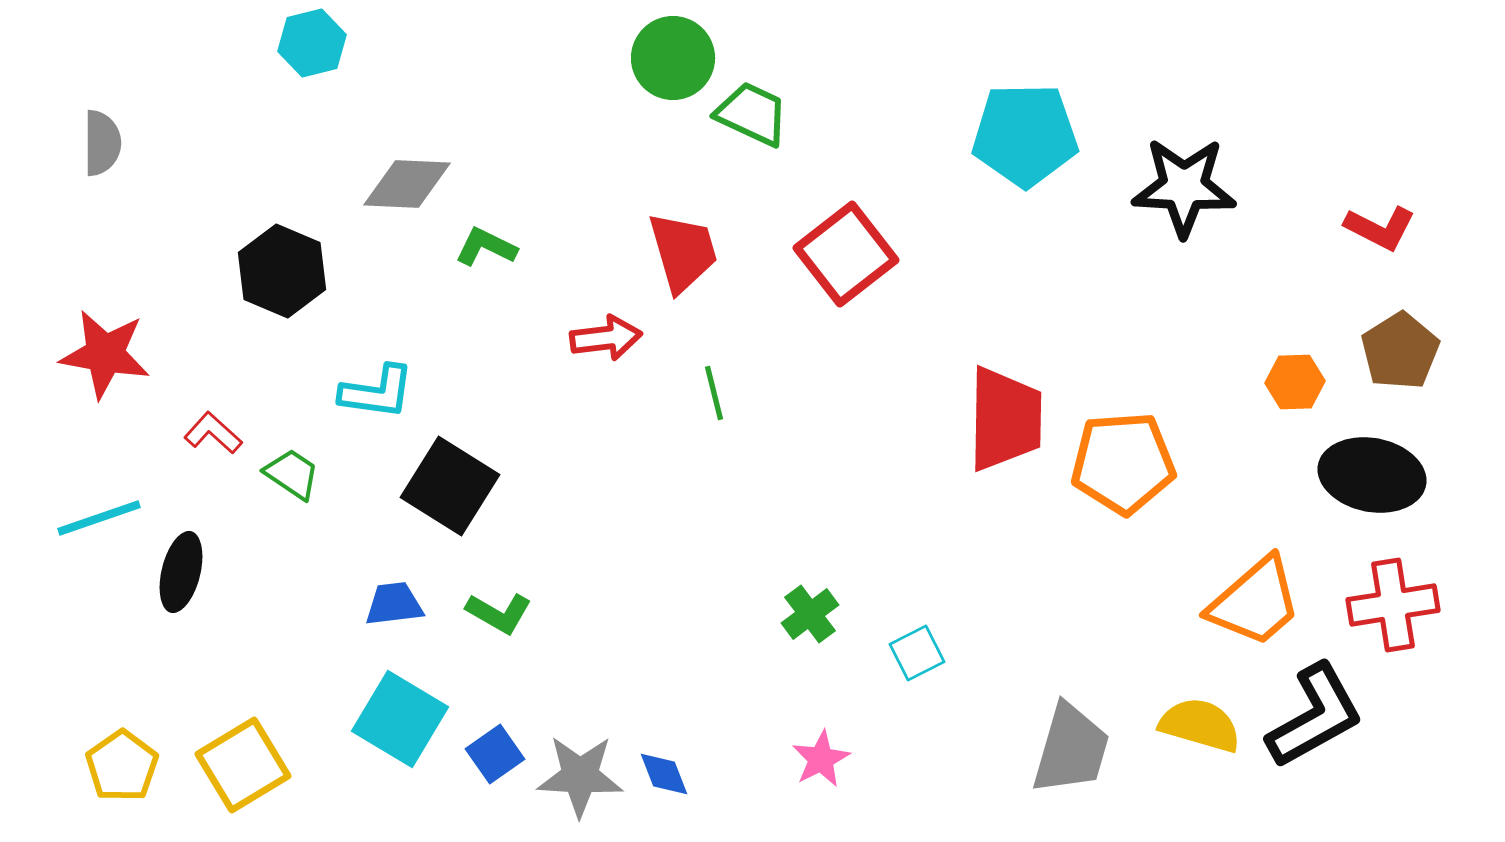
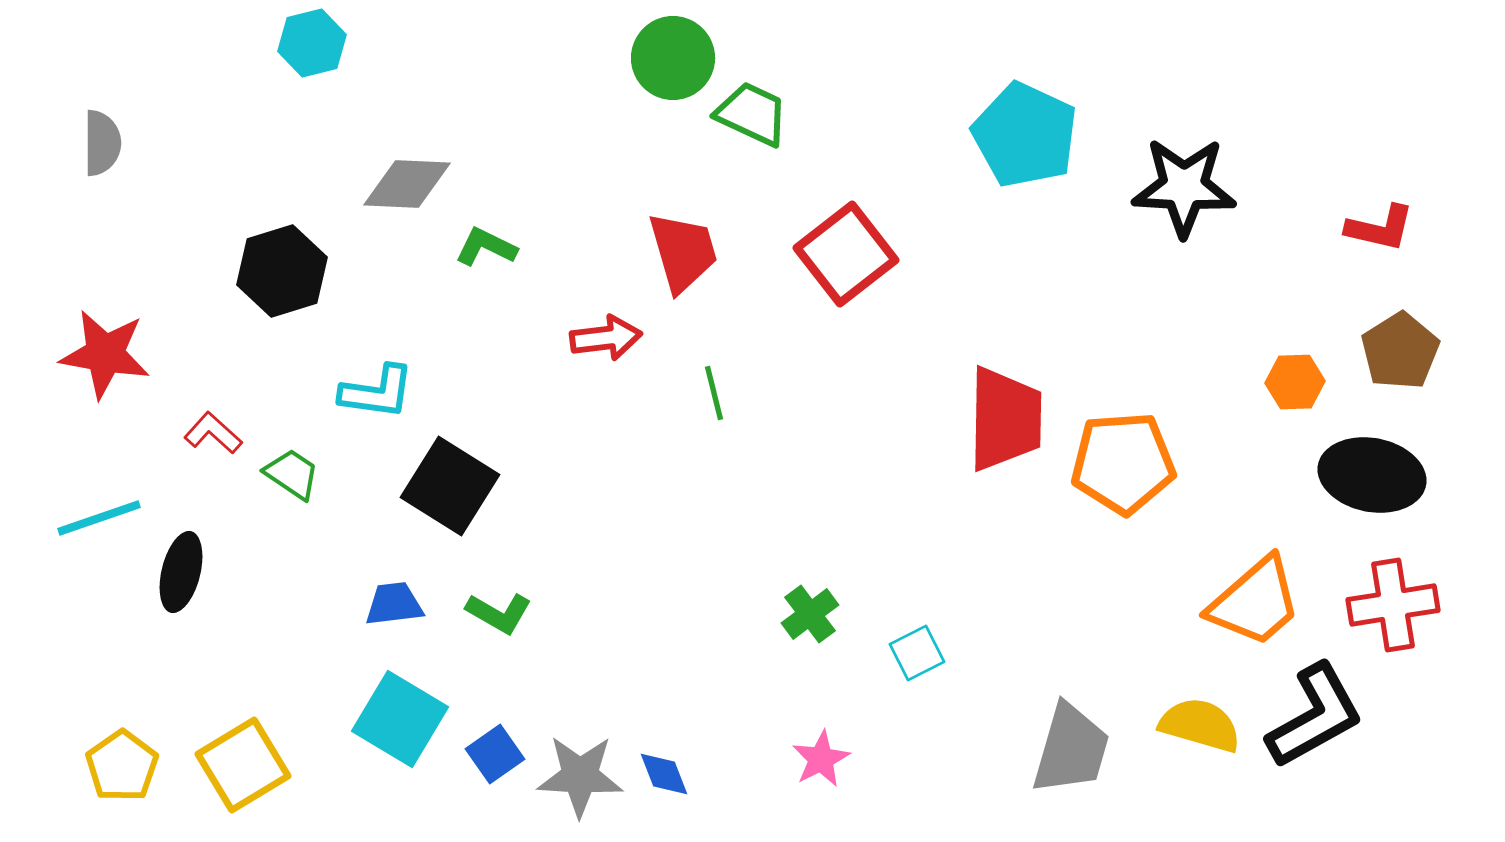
cyan pentagon at (1025, 135): rotated 26 degrees clockwise
red L-shape at (1380, 228): rotated 14 degrees counterclockwise
black hexagon at (282, 271): rotated 20 degrees clockwise
